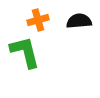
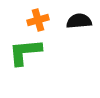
green L-shape: rotated 81 degrees counterclockwise
